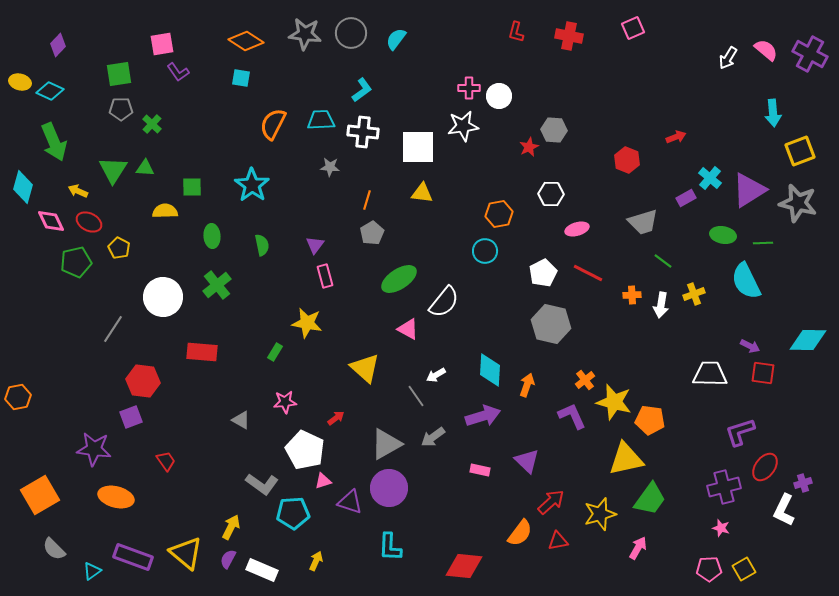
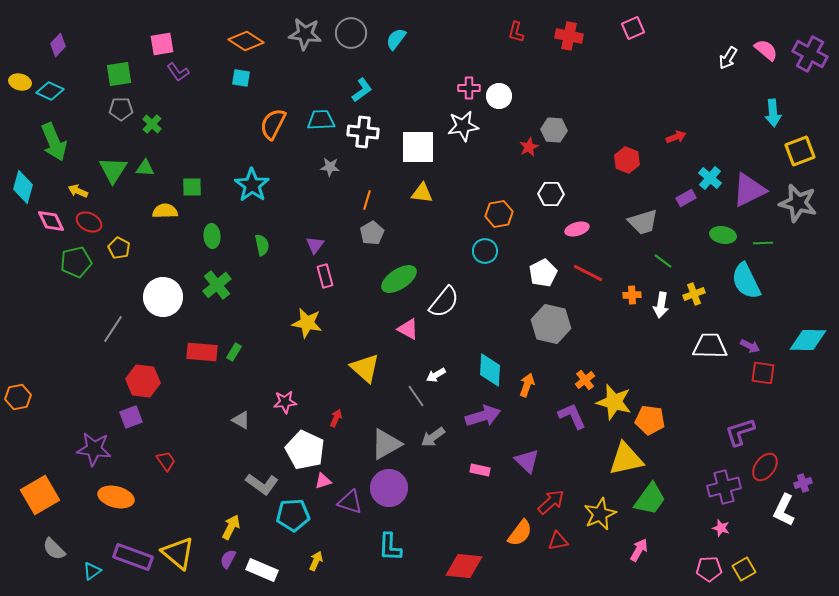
purple triangle at (749, 190): rotated 6 degrees clockwise
green rectangle at (275, 352): moved 41 px left
white trapezoid at (710, 374): moved 28 px up
red arrow at (336, 418): rotated 30 degrees counterclockwise
cyan pentagon at (293, 513): moved 2 px down
yellow star at (600, 514): rotated 8 degrees counterclockwise
pink arrow at (638, 548): moved 1 px right, 2 px down
yellow triangle at (186, 553): moved 8 px left
